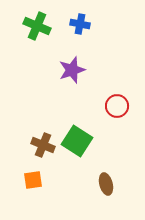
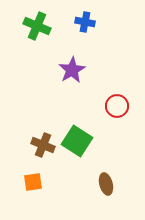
blue cross: moved 5 px right, 2 px up
purple star: rotated 12 degrees counterclockwise
orange square: moved 2 px down
